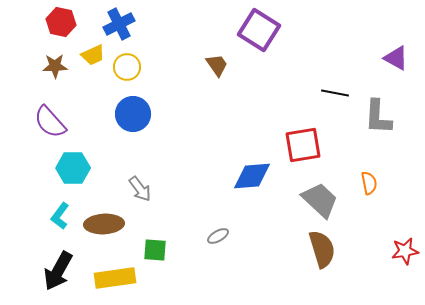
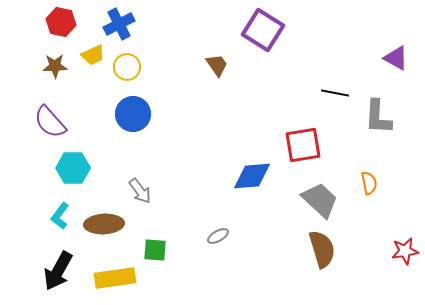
purple square: moved 4 px right
gray arrow: moved 2 px down
